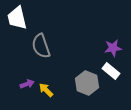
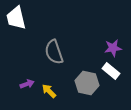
white trapezoid: moved 1 px left
gray semicircle: moved 13 px right, 6 px down
gray hexagon: rotated 10 degrees counterclockwise
yellow arrow: moved 3 px right, 1 px down
